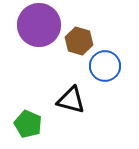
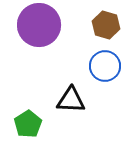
brown hexagon: moved 27 px right, 16 px up
black triangle: rotated 12 degrees counterclockwise
green pentagon: rotated 16 degrees clockwise
